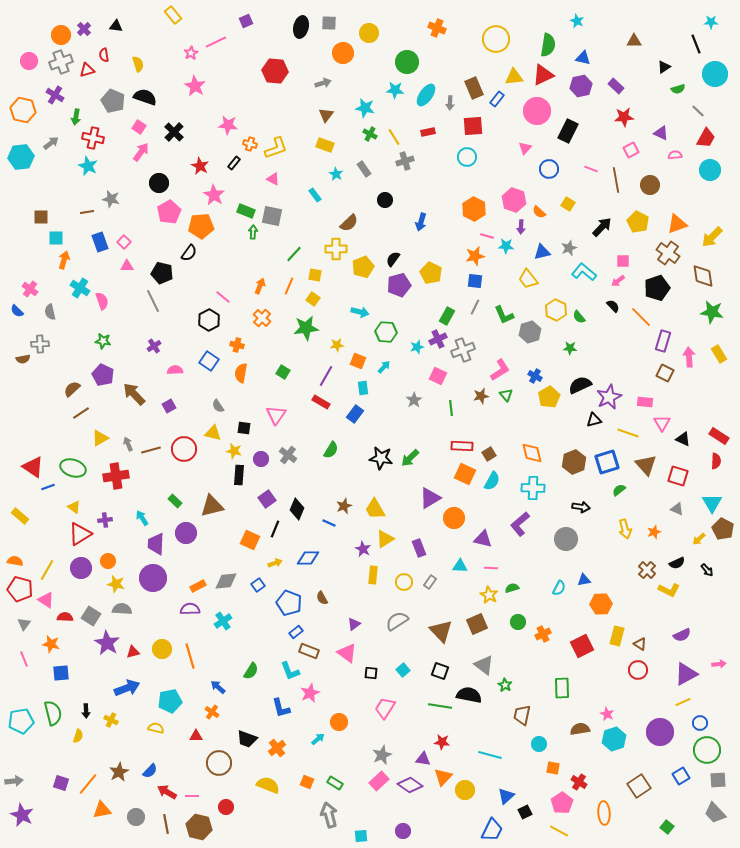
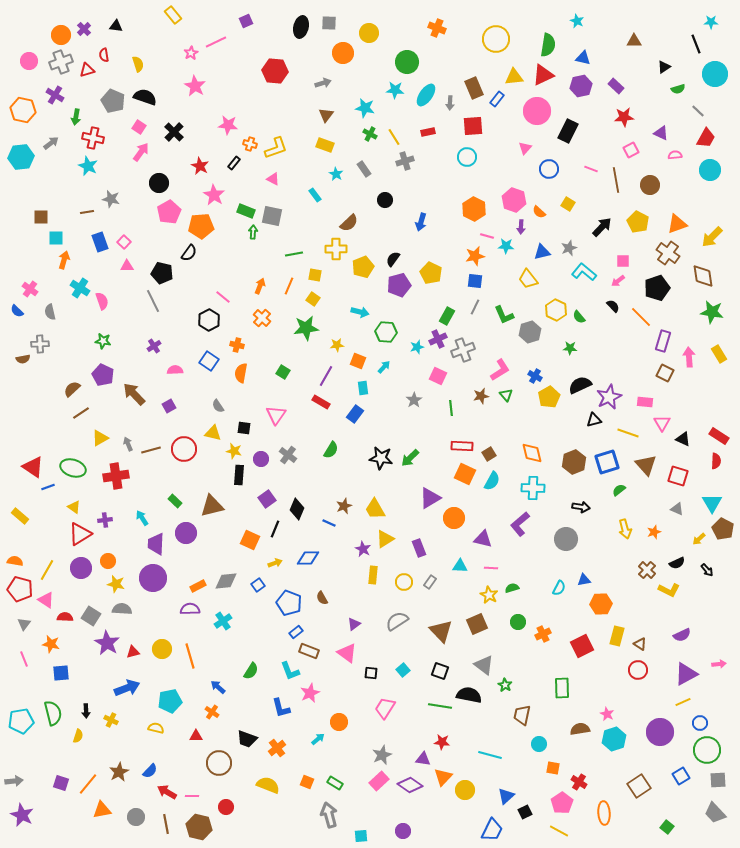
green line at (294, 254): rotated 36 degrees clockwise
